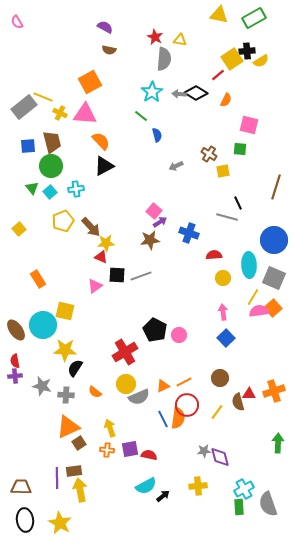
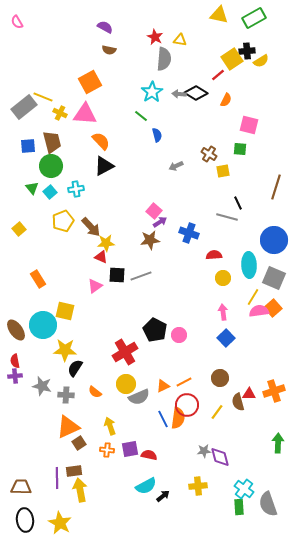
yellow arrow at (110, 428): moved 2 px up
cyan cross at (244, 489): rotated 24 degrees counterclockwise
